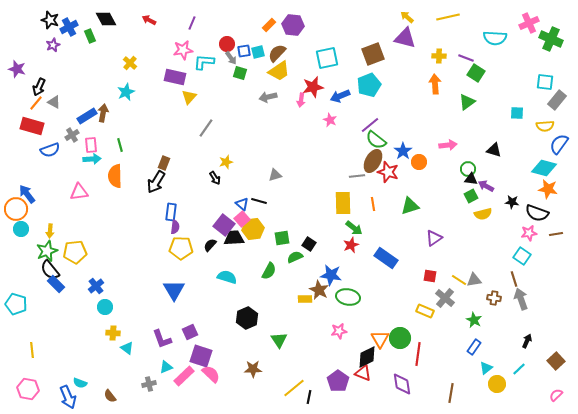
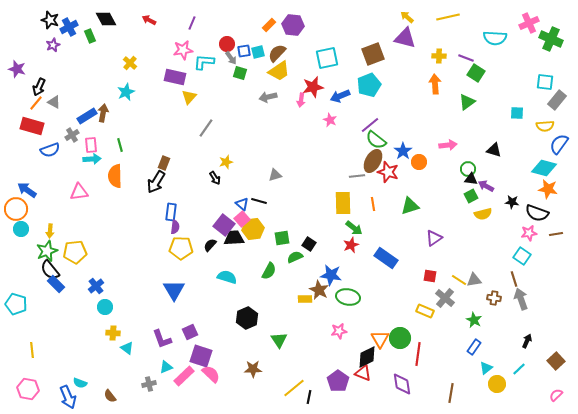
blue arrow at (27, 194): moved 4 px up; rotated 18 degrees counterclockwise
